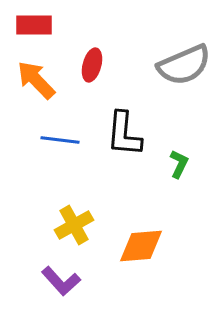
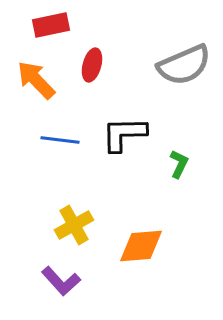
red rectangle: moved 17 px right; rotated 12 degrees counterclockwise
black L-shape: rotated 84 degrees clockwise
